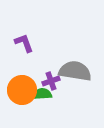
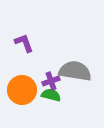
green semicircle: moved 9 px right, 1 px down; rotated 18 degrees clockwise
